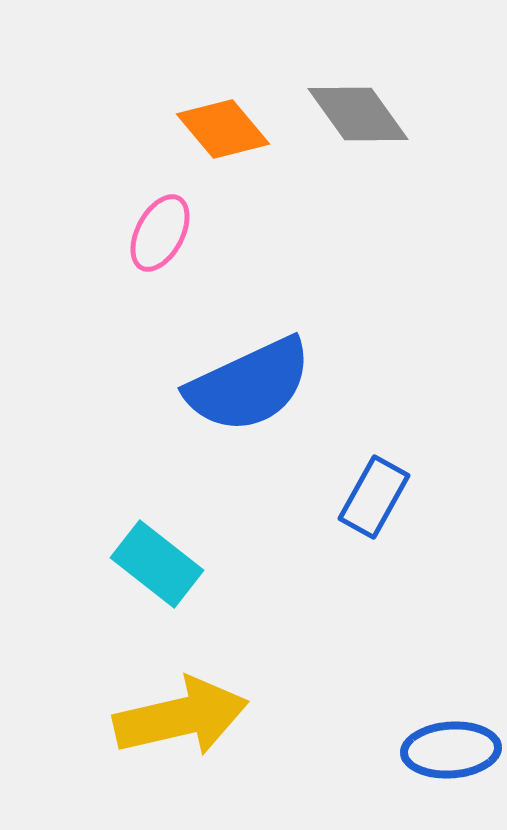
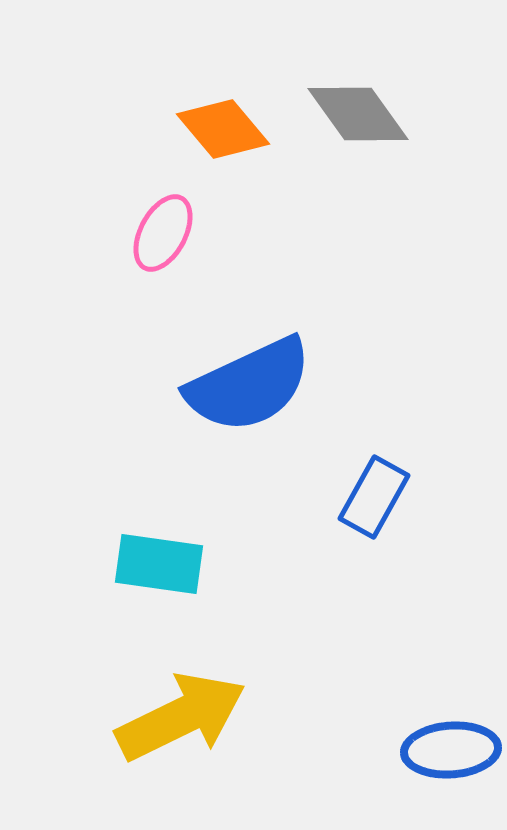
pink ellipse: moved 3 px right
cyan rectangle: moved 2 px right; rotated 30 degrees counterclockwise
yellow arrow: rotated 13 degrees counterclockwise
